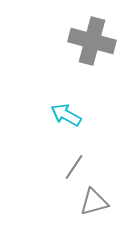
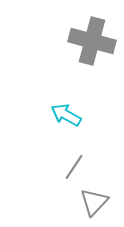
gray triangle: rotated 32 degrees counterclockwise
